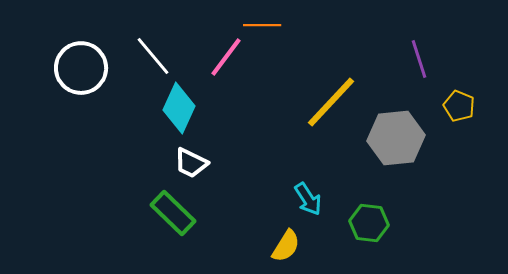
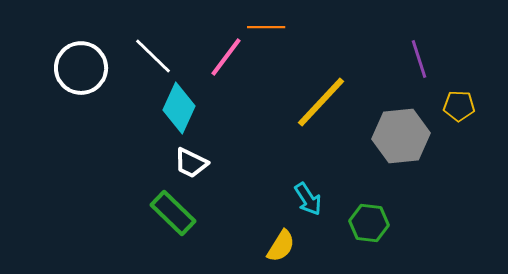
orange line: moved 4 px right, 2 px down
white line: rotated 6 degrees counterclockwise
yellow line: moved 10 px left
yellow pentagon: rotated 20 degrees counterclockwise
gray hexagon: moved 5 px right, 2 px up
yellow semicircle: moved 5 px left
